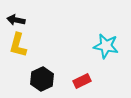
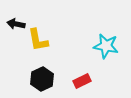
black arrow: moved 4 px down
yellow L-shape: moved 20 px right, 5 px up; rotated 25 degrees counterclockwise
